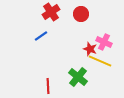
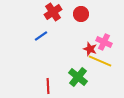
red cross: moved 2 px right
